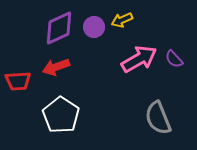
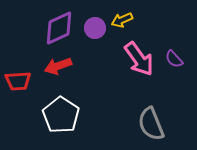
purple circle: moved 1 px right, 1 px down
pink arrow: rotated 84 degrees clockwise
red arrow: moved 2 px right, 1 px up
gray semicircle: moved 7 px left, 6 px down
